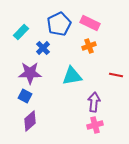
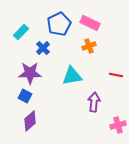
pink cross: moved 23 px right
